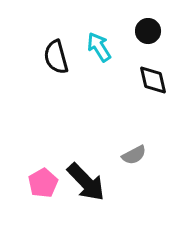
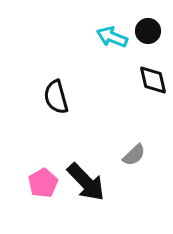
cyan arrow: moved 13 px right, 10 px up; rotated 36 degrees counterclockwise
black semicircle: moved 40 px down
gray semicircle: rotated 15 degrees counterclockwise
